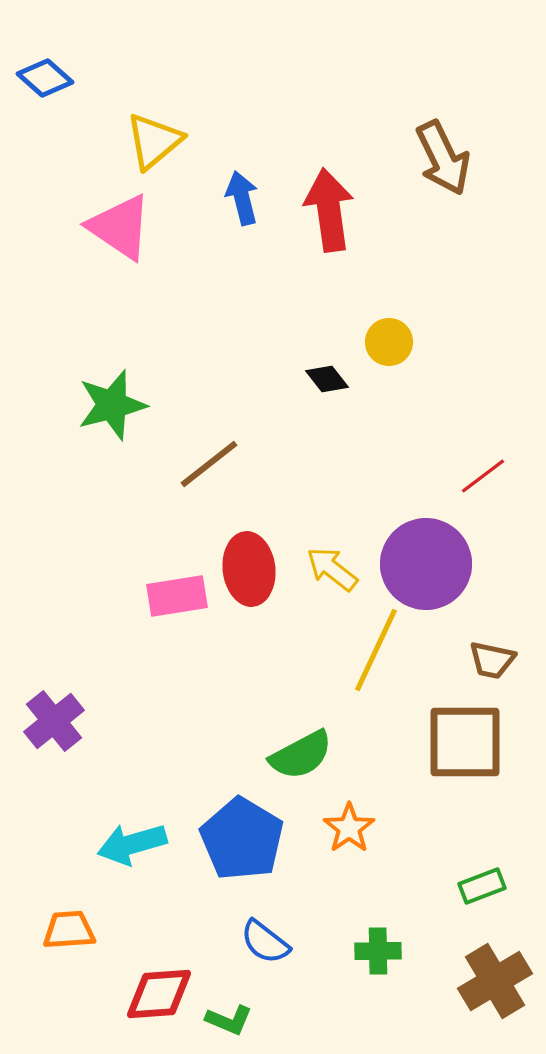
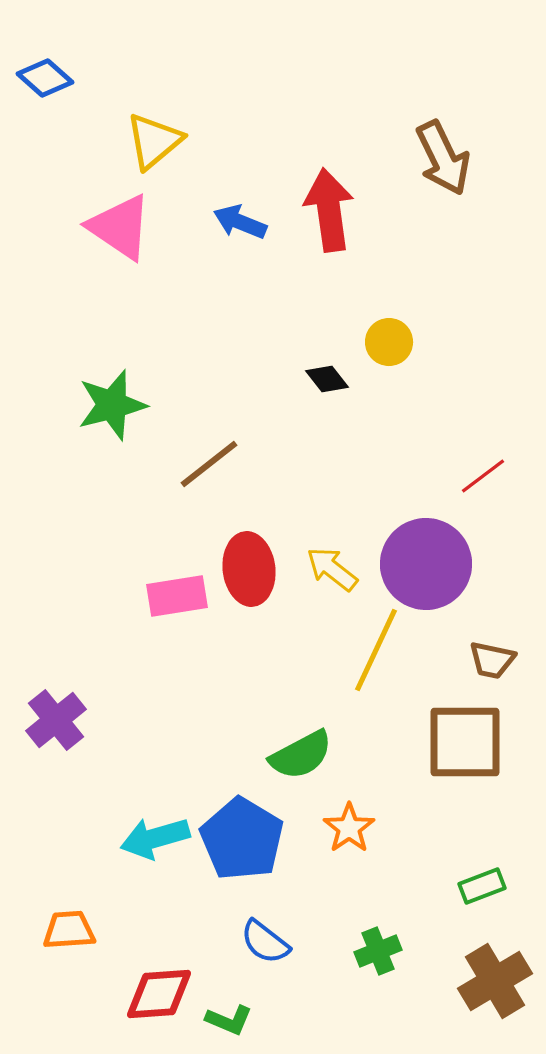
blue arrow: moved 2 px left, 24 px down; rotated 54 degrees counterclockwise
purple cross: moved 2 px right, 1 px up
cyan arrow: moved 23 px right, 6 px up
green cross: rotated 21 degrees counterclockwise
